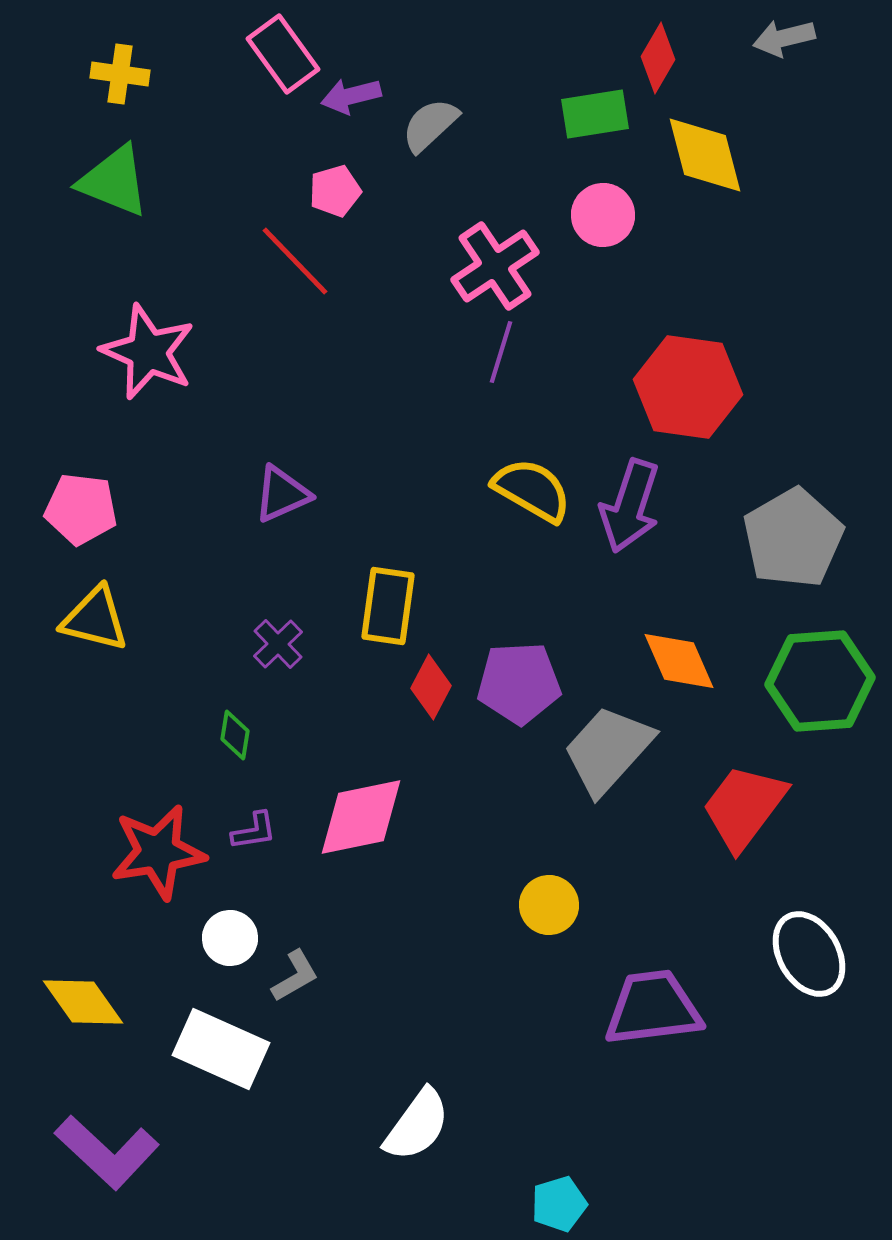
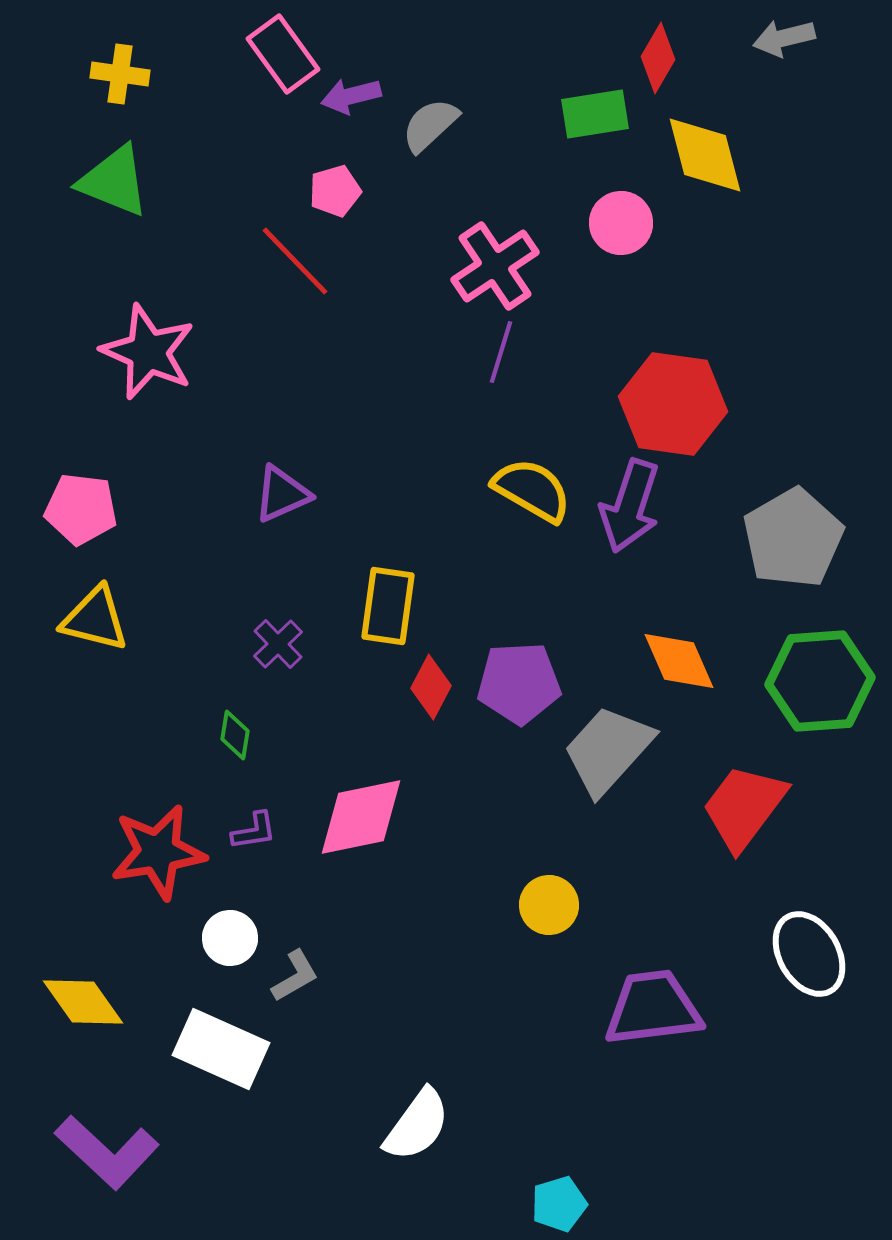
pink circle at (603, 215): moved 18 px right, 8 px down
red hexagon at (688, 387): moved 15 px left, 17 px down
